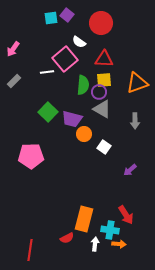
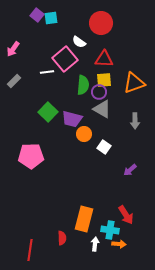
purple square: moved 30 px left
orange triangle: moved 3 px left
red semicircle: moved 5 px left; rotated 64 degrees counterclockwise
